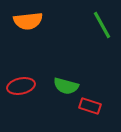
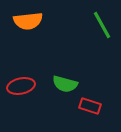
green semicircle: moved 1 px left, 2 px up
